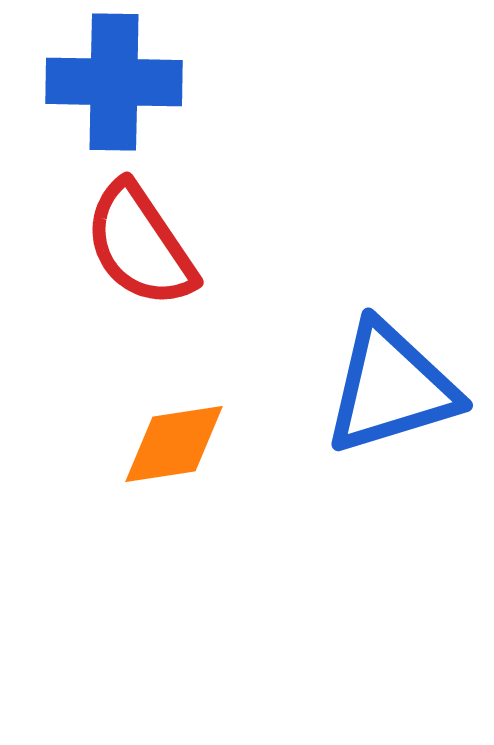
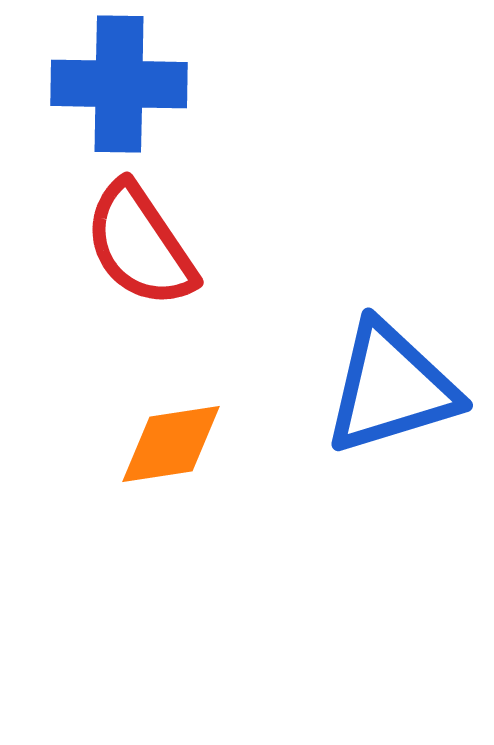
blue cross: moved 5 px right, 2 px down
orange diamond: moved 3 px left
